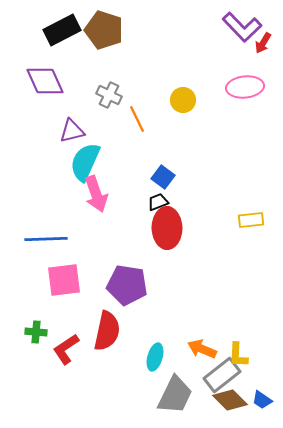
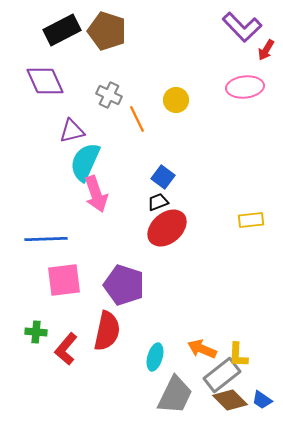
brown pentagon: moved 3 px right, 1 px down
red arrow: moved 3 px right, 7 px down
yellow circle: moved 7 px left
red ellipse: rotated 51 degrees clockwise
purple pentagon: moved 3 px left; rotated 9 degrees clockwise
red L-shape: rotated 16 degrees counterclockwise
